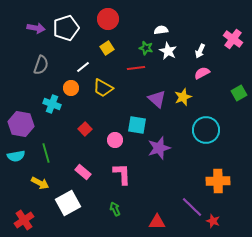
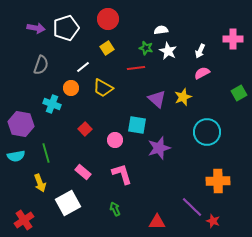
pink cross: rotated 36 degrees counterclockwise
cyan circle: moved 1 px right, 2 px down
pink L-shape: rotated 15 degrees counterclockwise
yellow arrow: rotated 42 degrees clockwise
